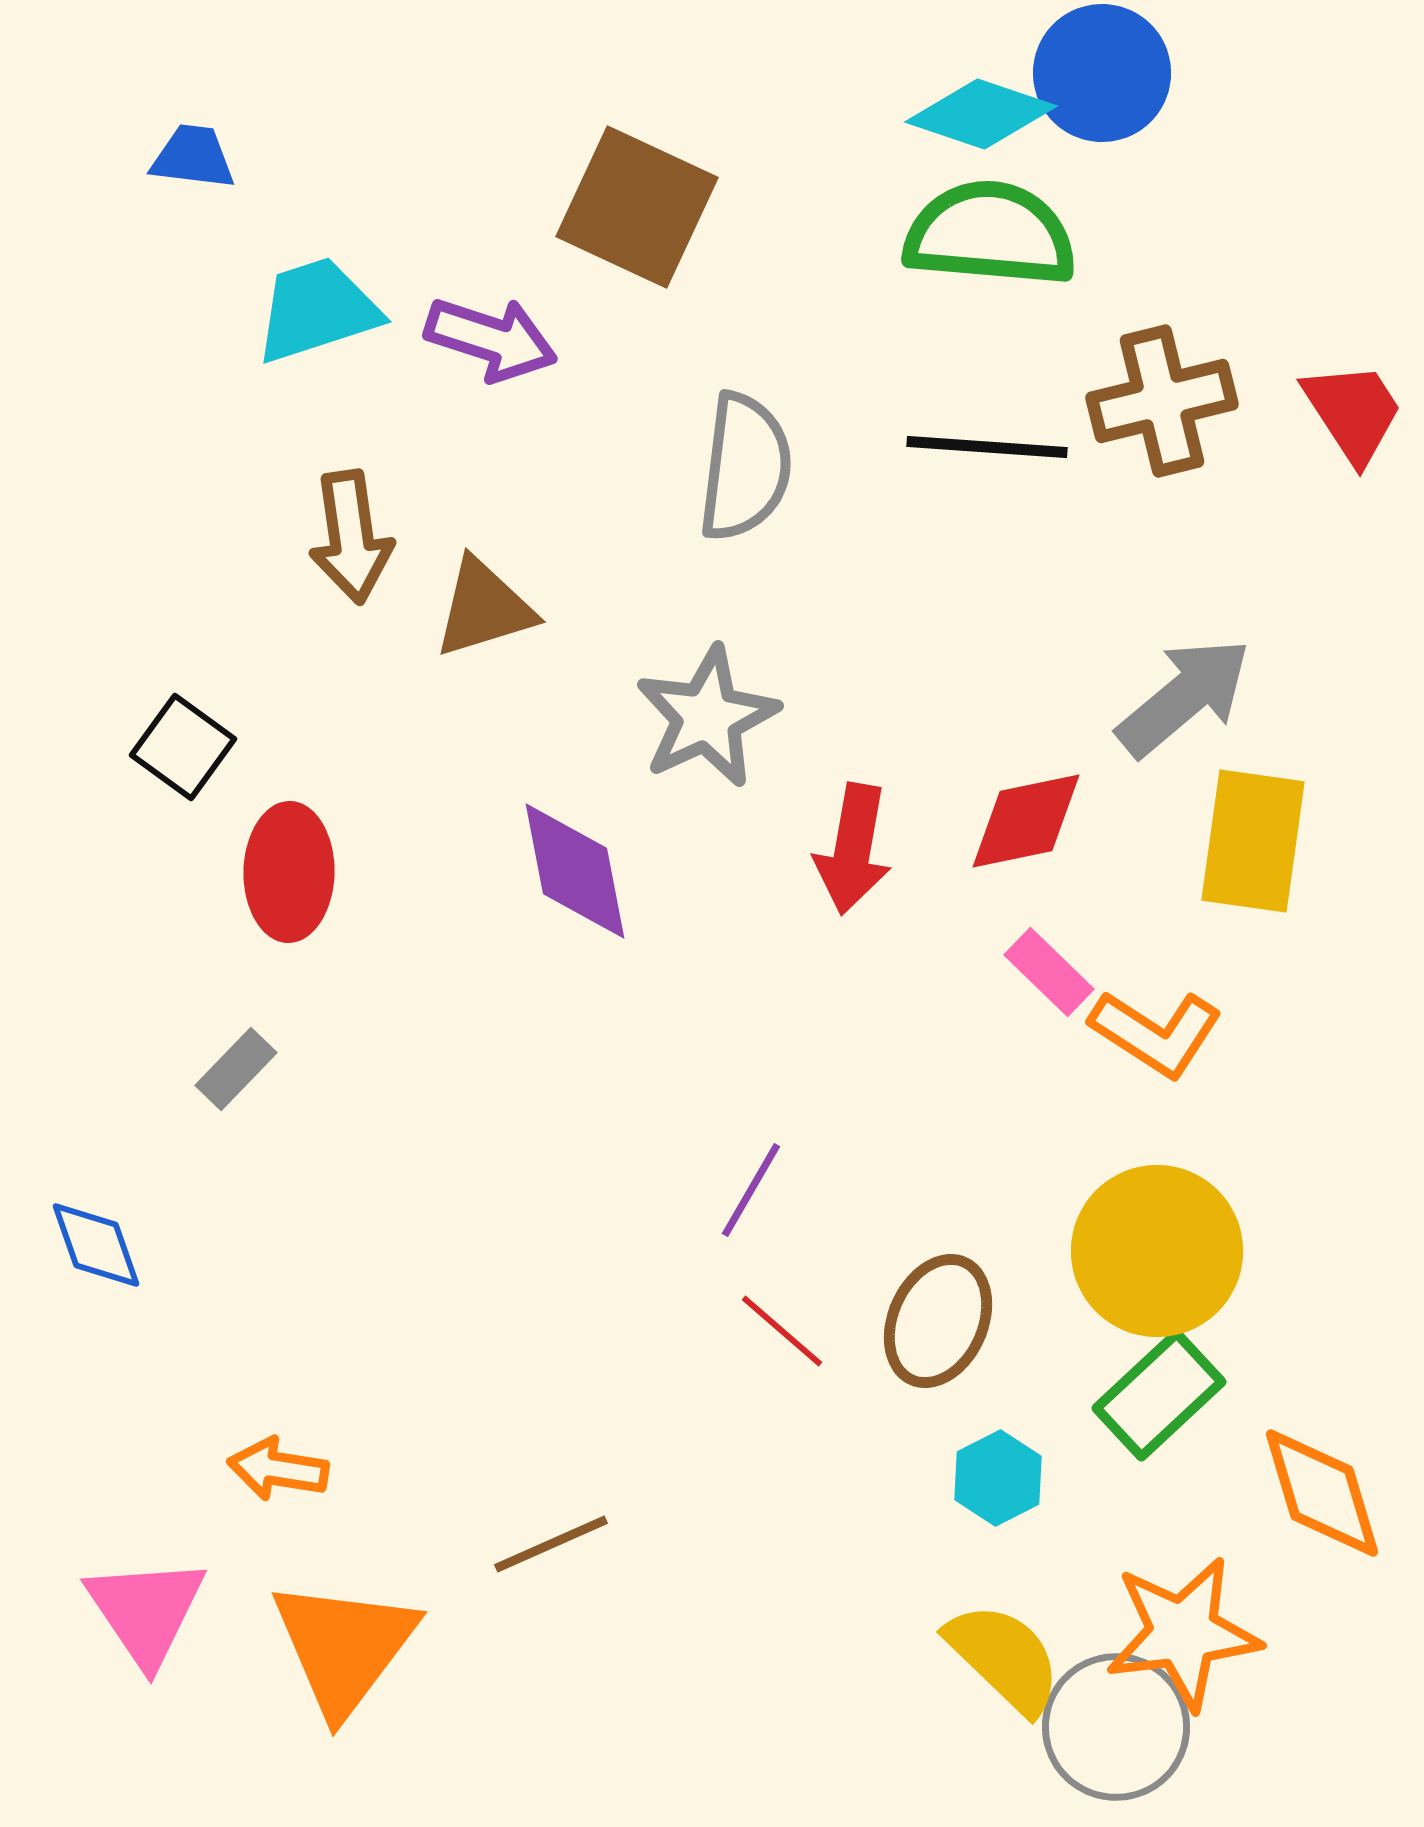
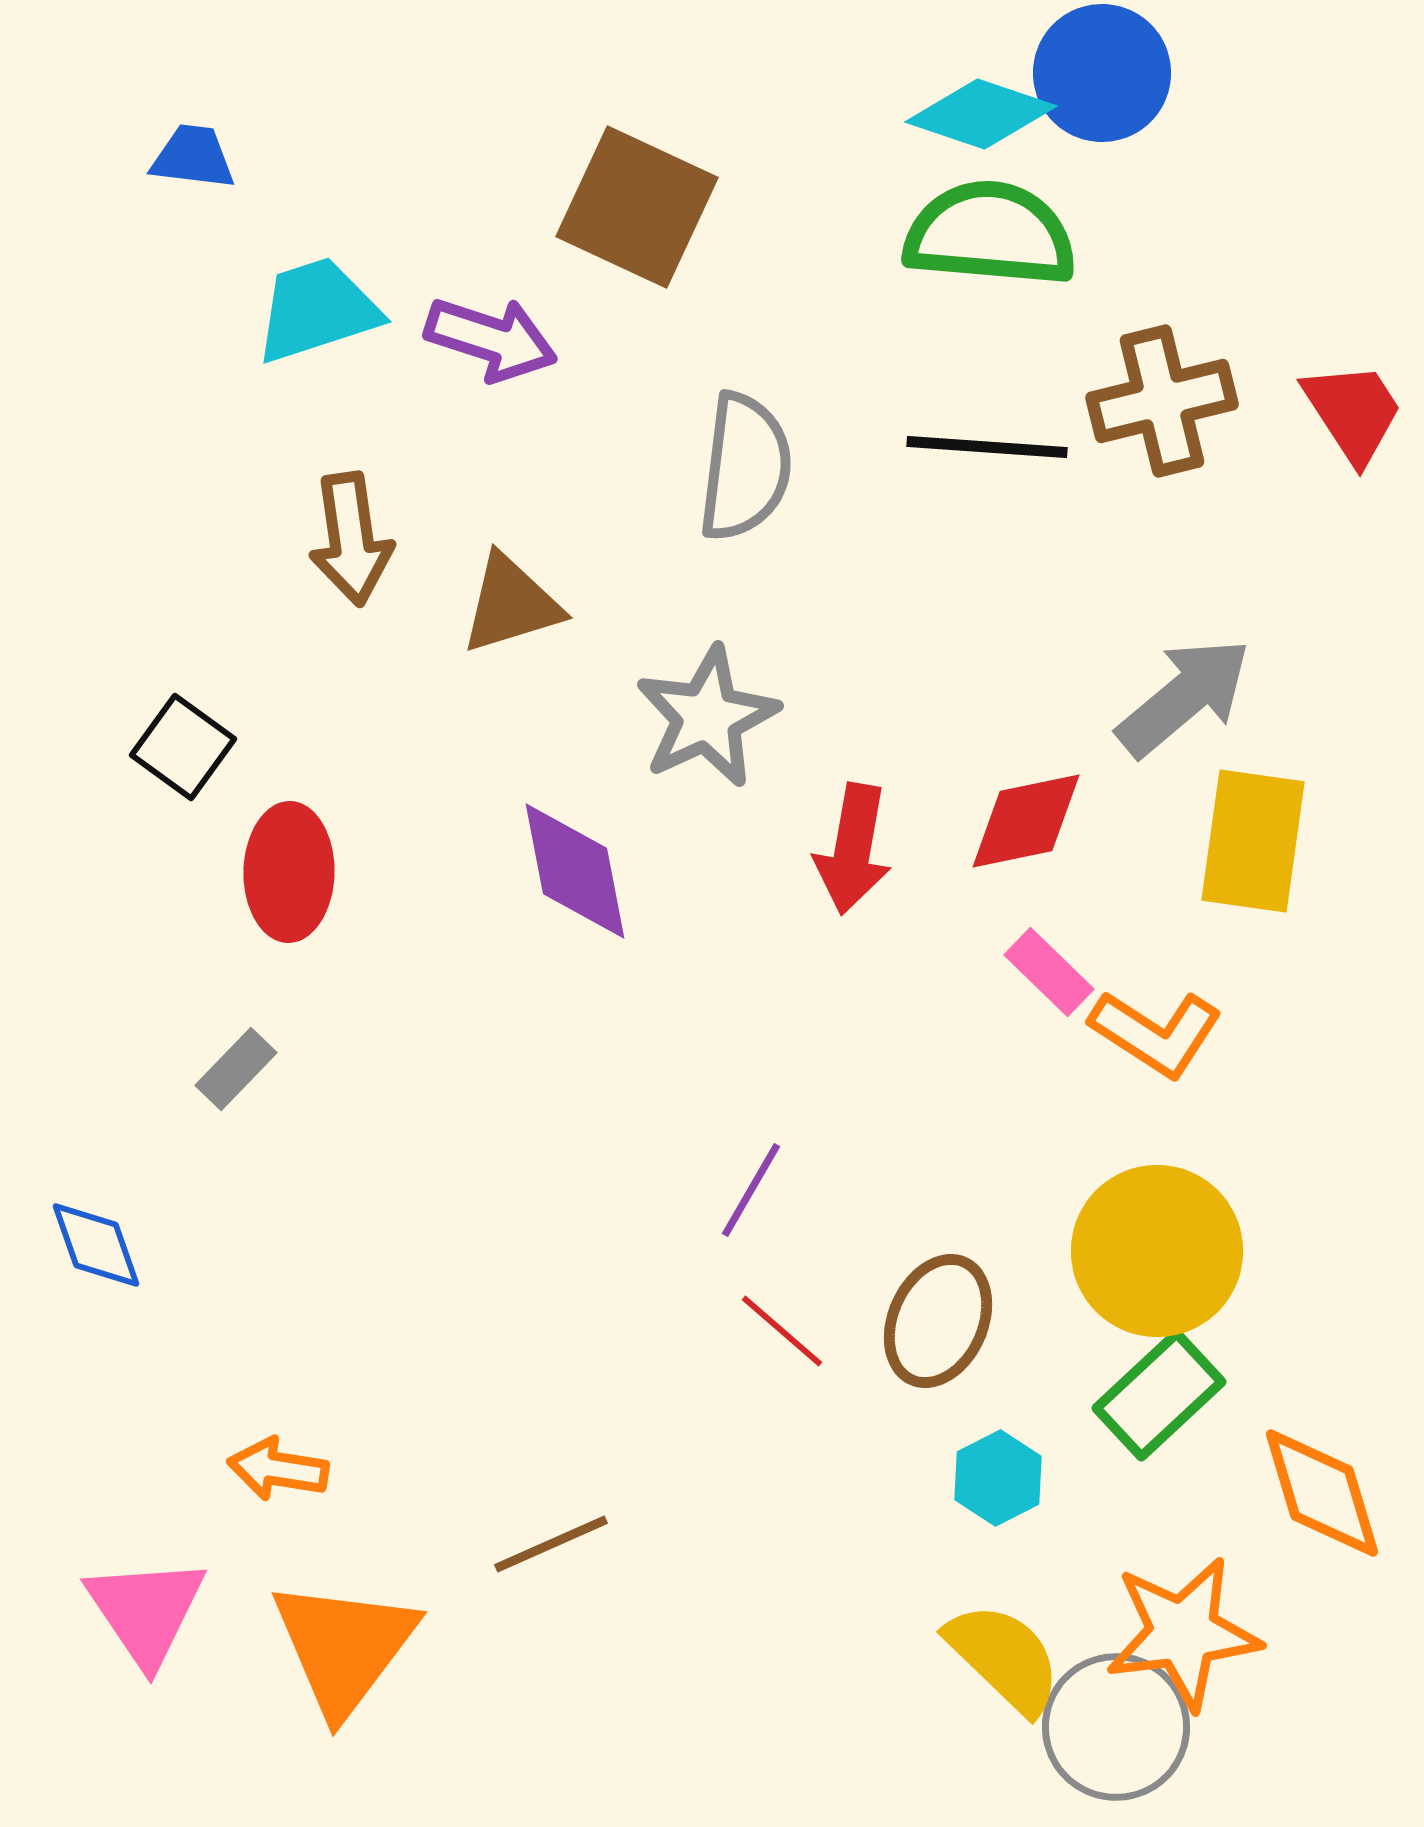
brown arrow: moved 2 px down
brown triangle: moved 27 px right, 4 px up
